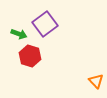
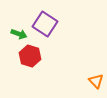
purple square: rotated 20 degrees counterclockwise
